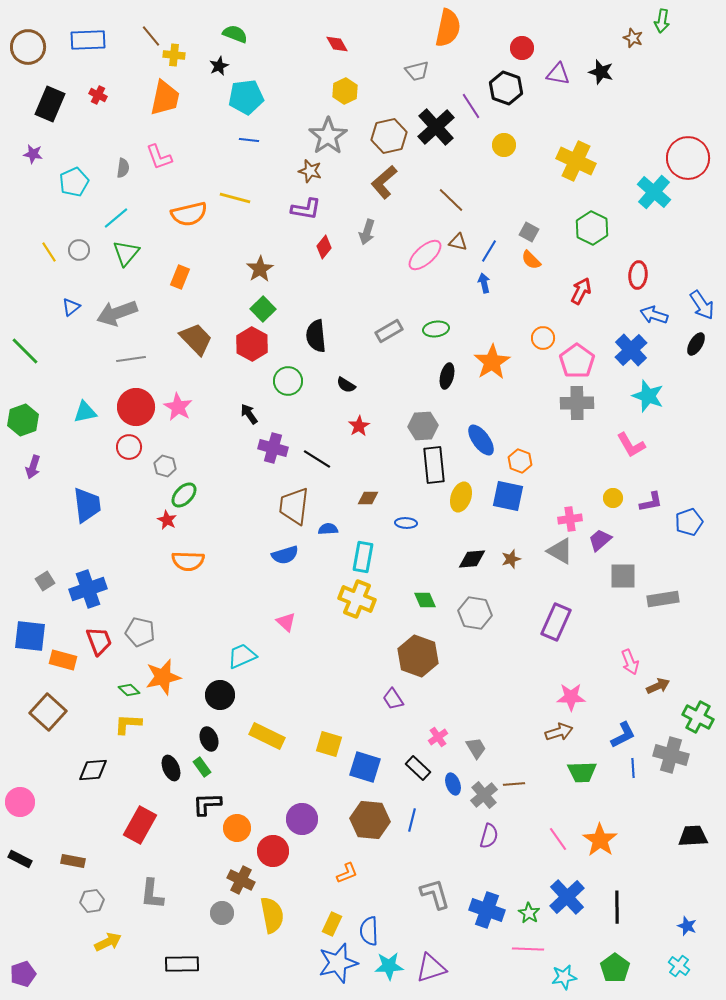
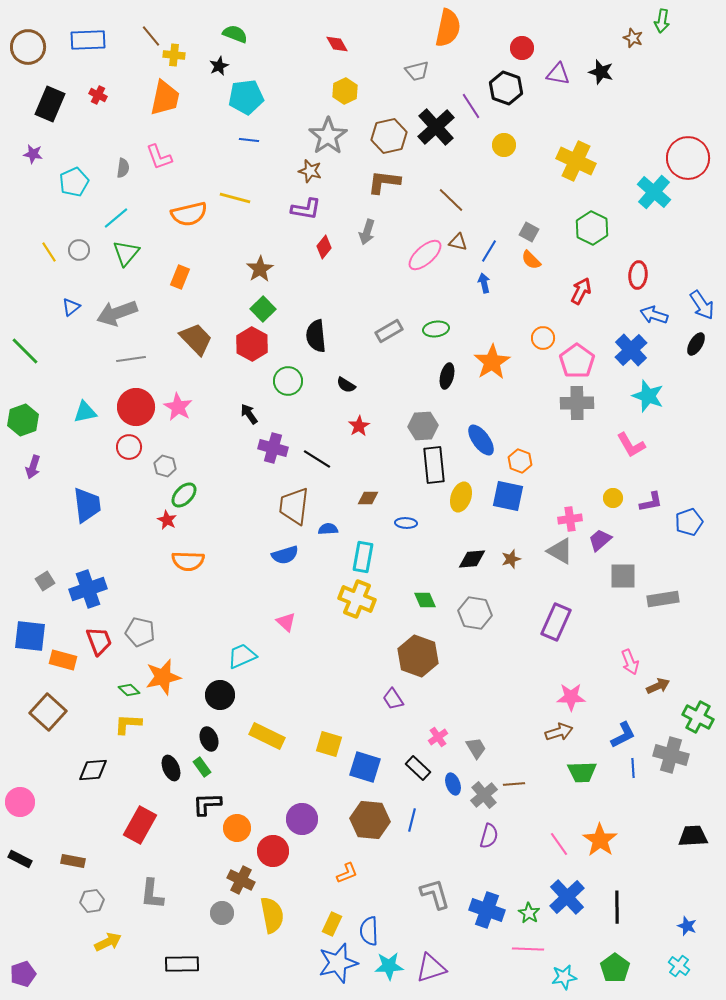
brown L-shape at (384, 182): rotated 48 degrees clockwise
pink line at (558, 839): moved 1 px right, 5 px down
